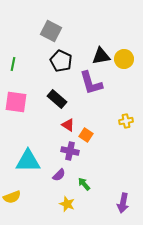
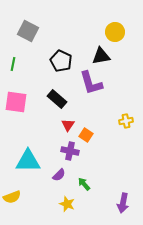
gray square: moved 23 px left
yellow circle: moved 9 px left, 27 px up
red triangle: rotated 32 degrees clockwise
